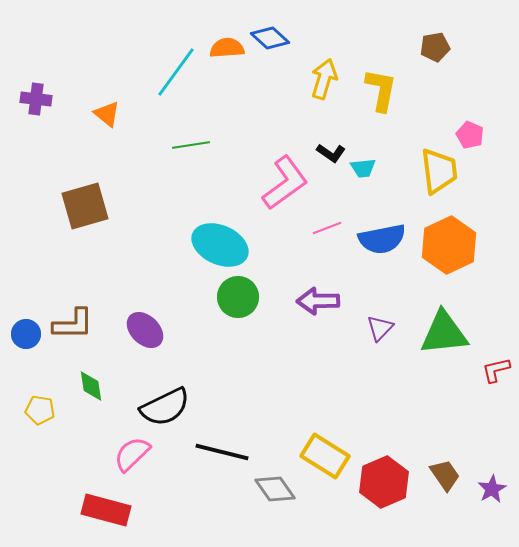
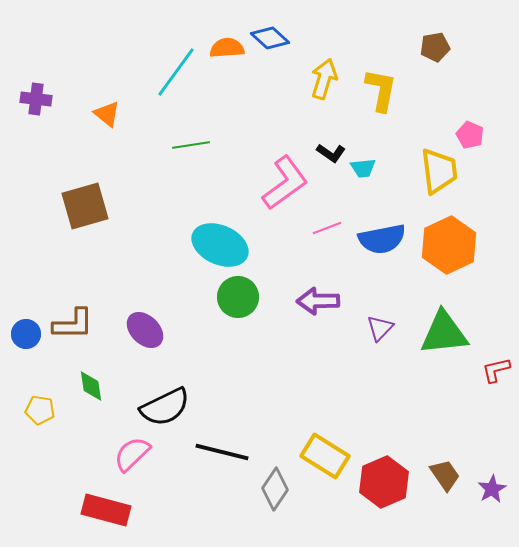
gray diamond: rotated 69 degrees clockwise
